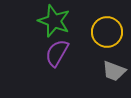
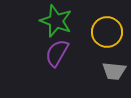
green star: moved 2 px right
gray trapezoid: rotated 15 degrees counterclockwise
